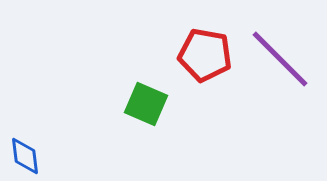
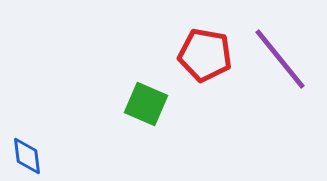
purple line: rotated 6 degrees clockwise
blue diamond: moved 2 px right
